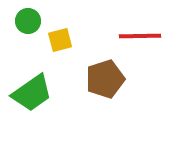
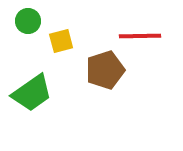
yellow square: moved 1 px right, 1 px down
brown pentagon: moved 9 px up
